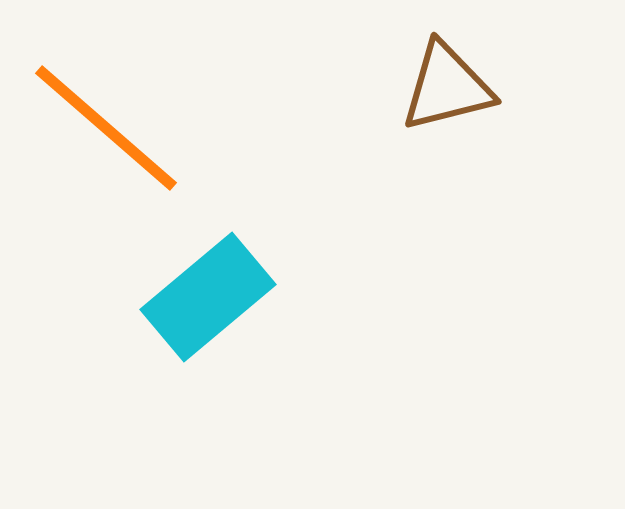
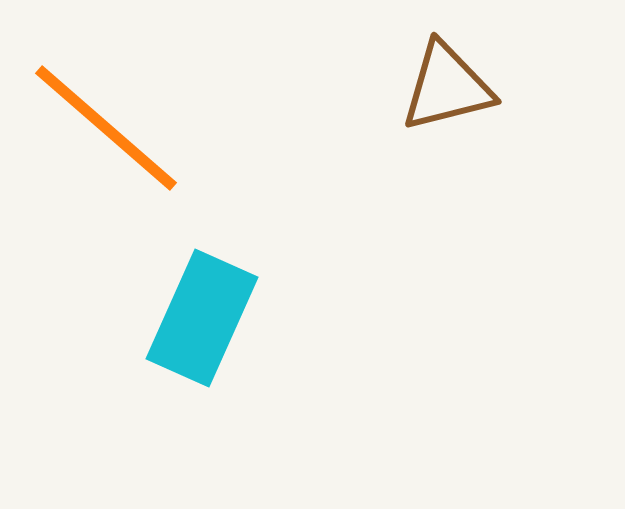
cyan rectangle: moved 6 px left, 21 px down; rotated 26 degrees counterclockwise
